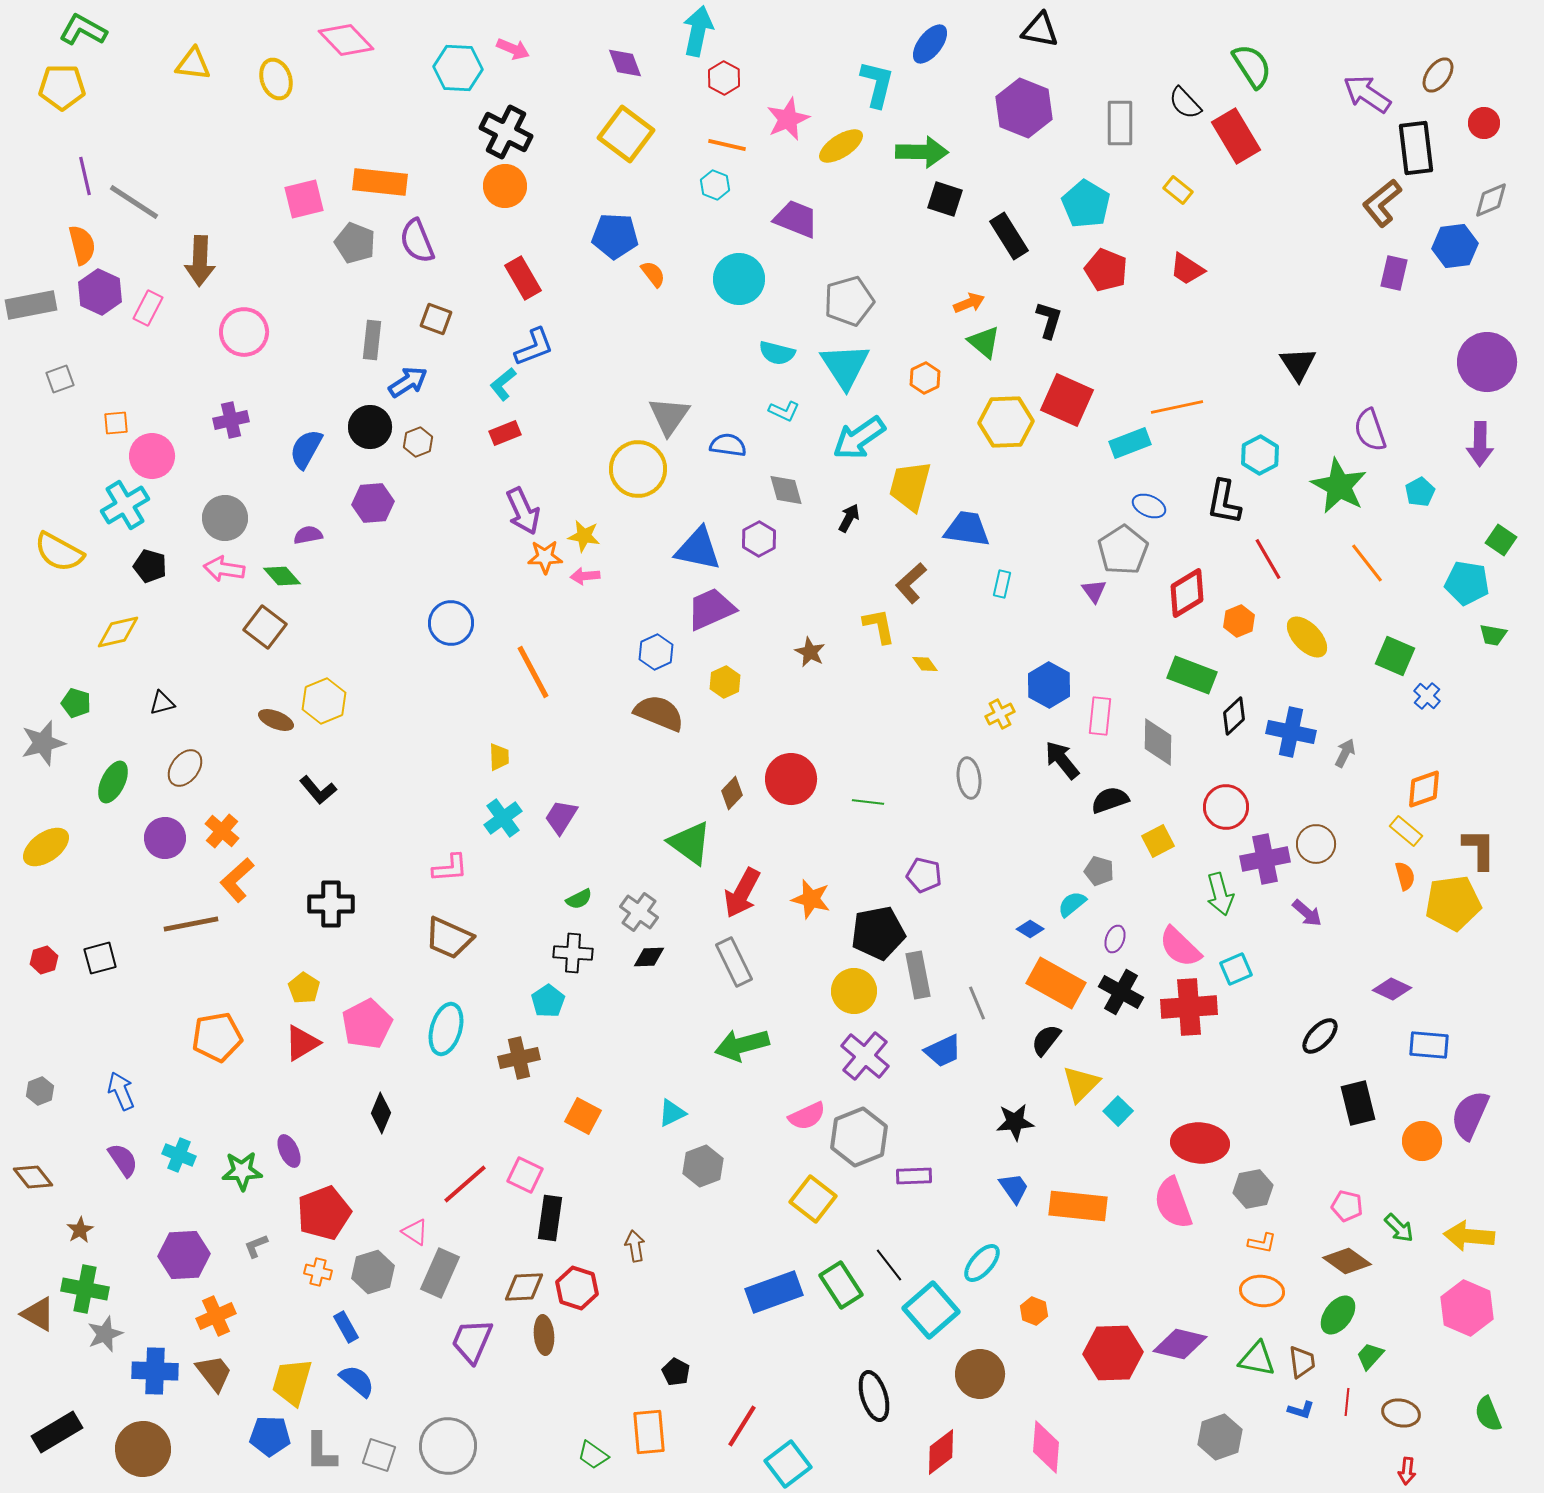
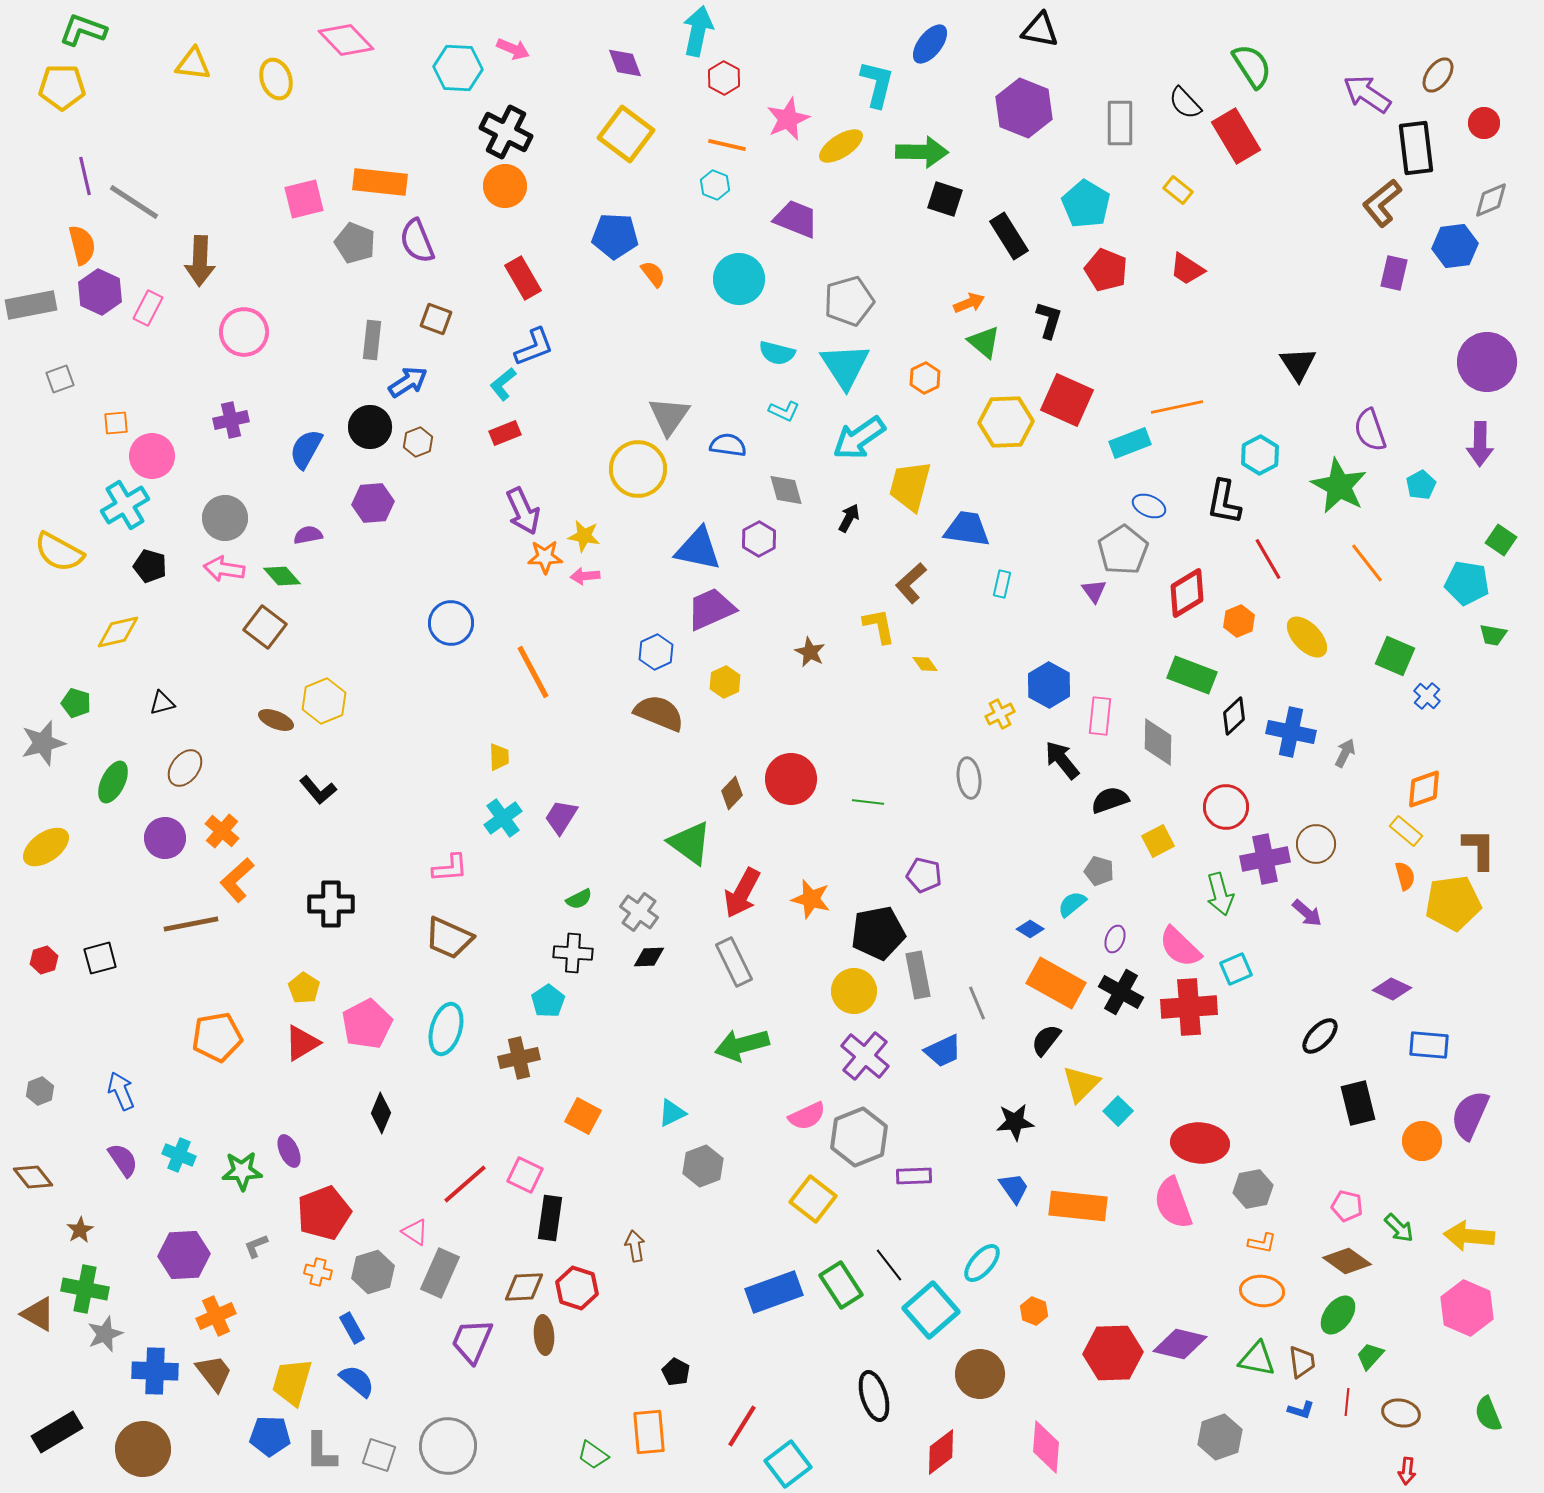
green L-shape at (83, 30): rotated 9 degrees counterclockwise
cyan pentagon at (1420, 492): moved 1 px right, 7 px up
blue rectangle at (346, 1327): moved 6 px right, 1 px down
